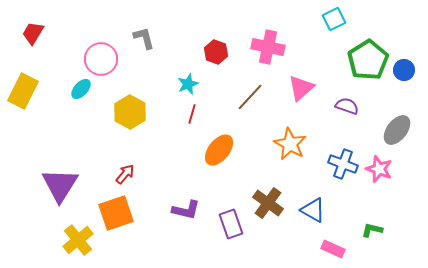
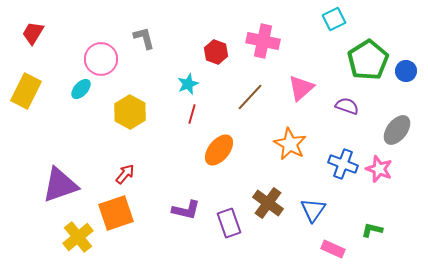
pink cross: moved 5 px left, 6 px up
blue circle: moved 2 px right, 1 px down
yellow rectangle: moved 3 px right
purple triangle: rotated 39 degrees clockwise
blue triangle: rotated 36 degrees clockwise
purple rectangle: moved 2 px left, 1 px up
yellow cross: moved 3 px up
